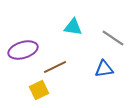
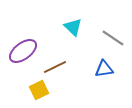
cyan triangle: rotated 36 degrees clockwise
purple ellipse: moved 1 px down; rotated 20 degrees counterclockwise
